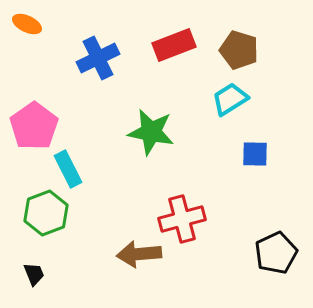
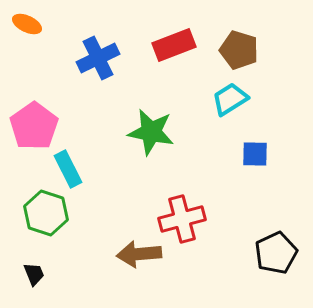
green hexagon: rotated 21 degrees counterclockwise
